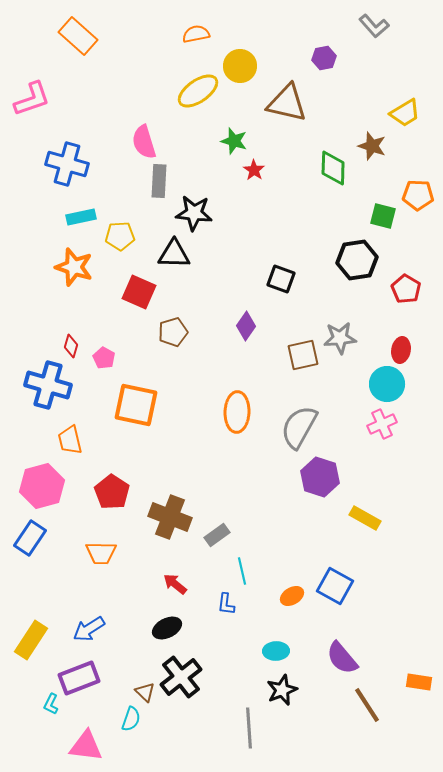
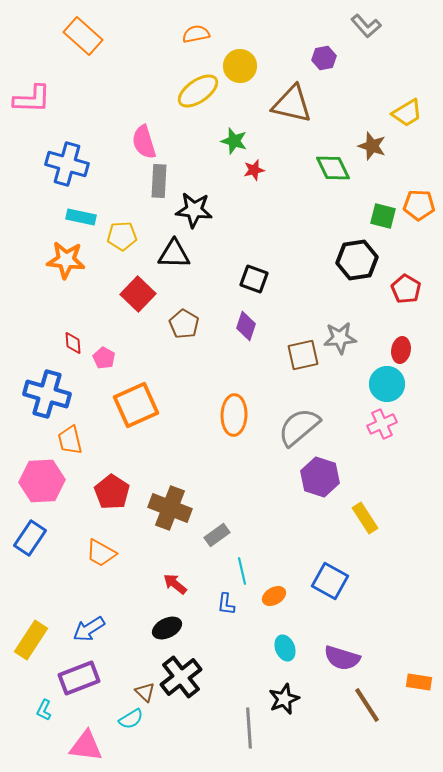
gray L-shape at (374, 26): moved 8 px left
orange rectangle at (78, 36): moved 5 px right
pink L-shape at (32, 99): rotated 21 degrees clockwise
brown triangle at (287, 103): moved 5 px right, 1 px down
yellow trapezoid at (405, 113): moved 2 px right
green diamond at (333, 168): rotated 27 degrees counterclockwise
red star at (254, 170): rotated 25 degrees clockwise
orange pentagon at (418, 195): moved 1 px right, 10 px down
black star at (194, 213): moved 3 px up
cyan rectangle at (81, 217): rotated 24 degrees clockwise
yellow pentagon at (120, 236): moved 2 px right
orange star at (74, 267): moved 8 px left, 7 px up; rotated 12 degrees counterclockwise
black square at (281, 279): moved 27 px left
red square at (139, 292): moved 1 px left, 2 px down; rotated 20 degrees clockwise
purple diamond at (246, 326): rotated 16 degrees counterclockwise
brown pentagon at (173, 332): moved 11 px right, 8 px up; rotated 24 degrees counterclockwise
red diamond at (71, 346): moved 2 px right, 3 px up; rotated 20 degrees counterclockwise
blue cross at (48, 385): moved 1 px left, 9 px down
orange square at (136, 405): rotated 36 degrees counterclockwise
orange ellipse at (237, 412): moved 3 px left, 3 px down
gray semicircle at (299, 427): rotated 21 degrees clockwise
pink hexagon at (42, 486): moved 5 px up; rotated 12 degrees clockwise
brown cross at (170, 517): moved 9 px up
yellow rectangle at (365, 518): rotated 28 degrees clockwise
orange trapezoid at (101, 553): rotated 28 degrees clockwise
blue square at (335, 586): moved 5 px left, 5 px up
orange ellipse at (292, 596): moved 18 px left
cyan ellipse at (276, 651): moved 9 px right, 3 px up; rotated 70 degrees clockwise
purple semicircle at (342, 658): rotated 33 degrees counterclockwise
black star at (282, 690): moved 2 px right, 9 px down
cyan L-shape at (51, 704): moved 7 px left, 6 px down
cyan semicircle at (131, 719): rotated 40 degrees clockwise
